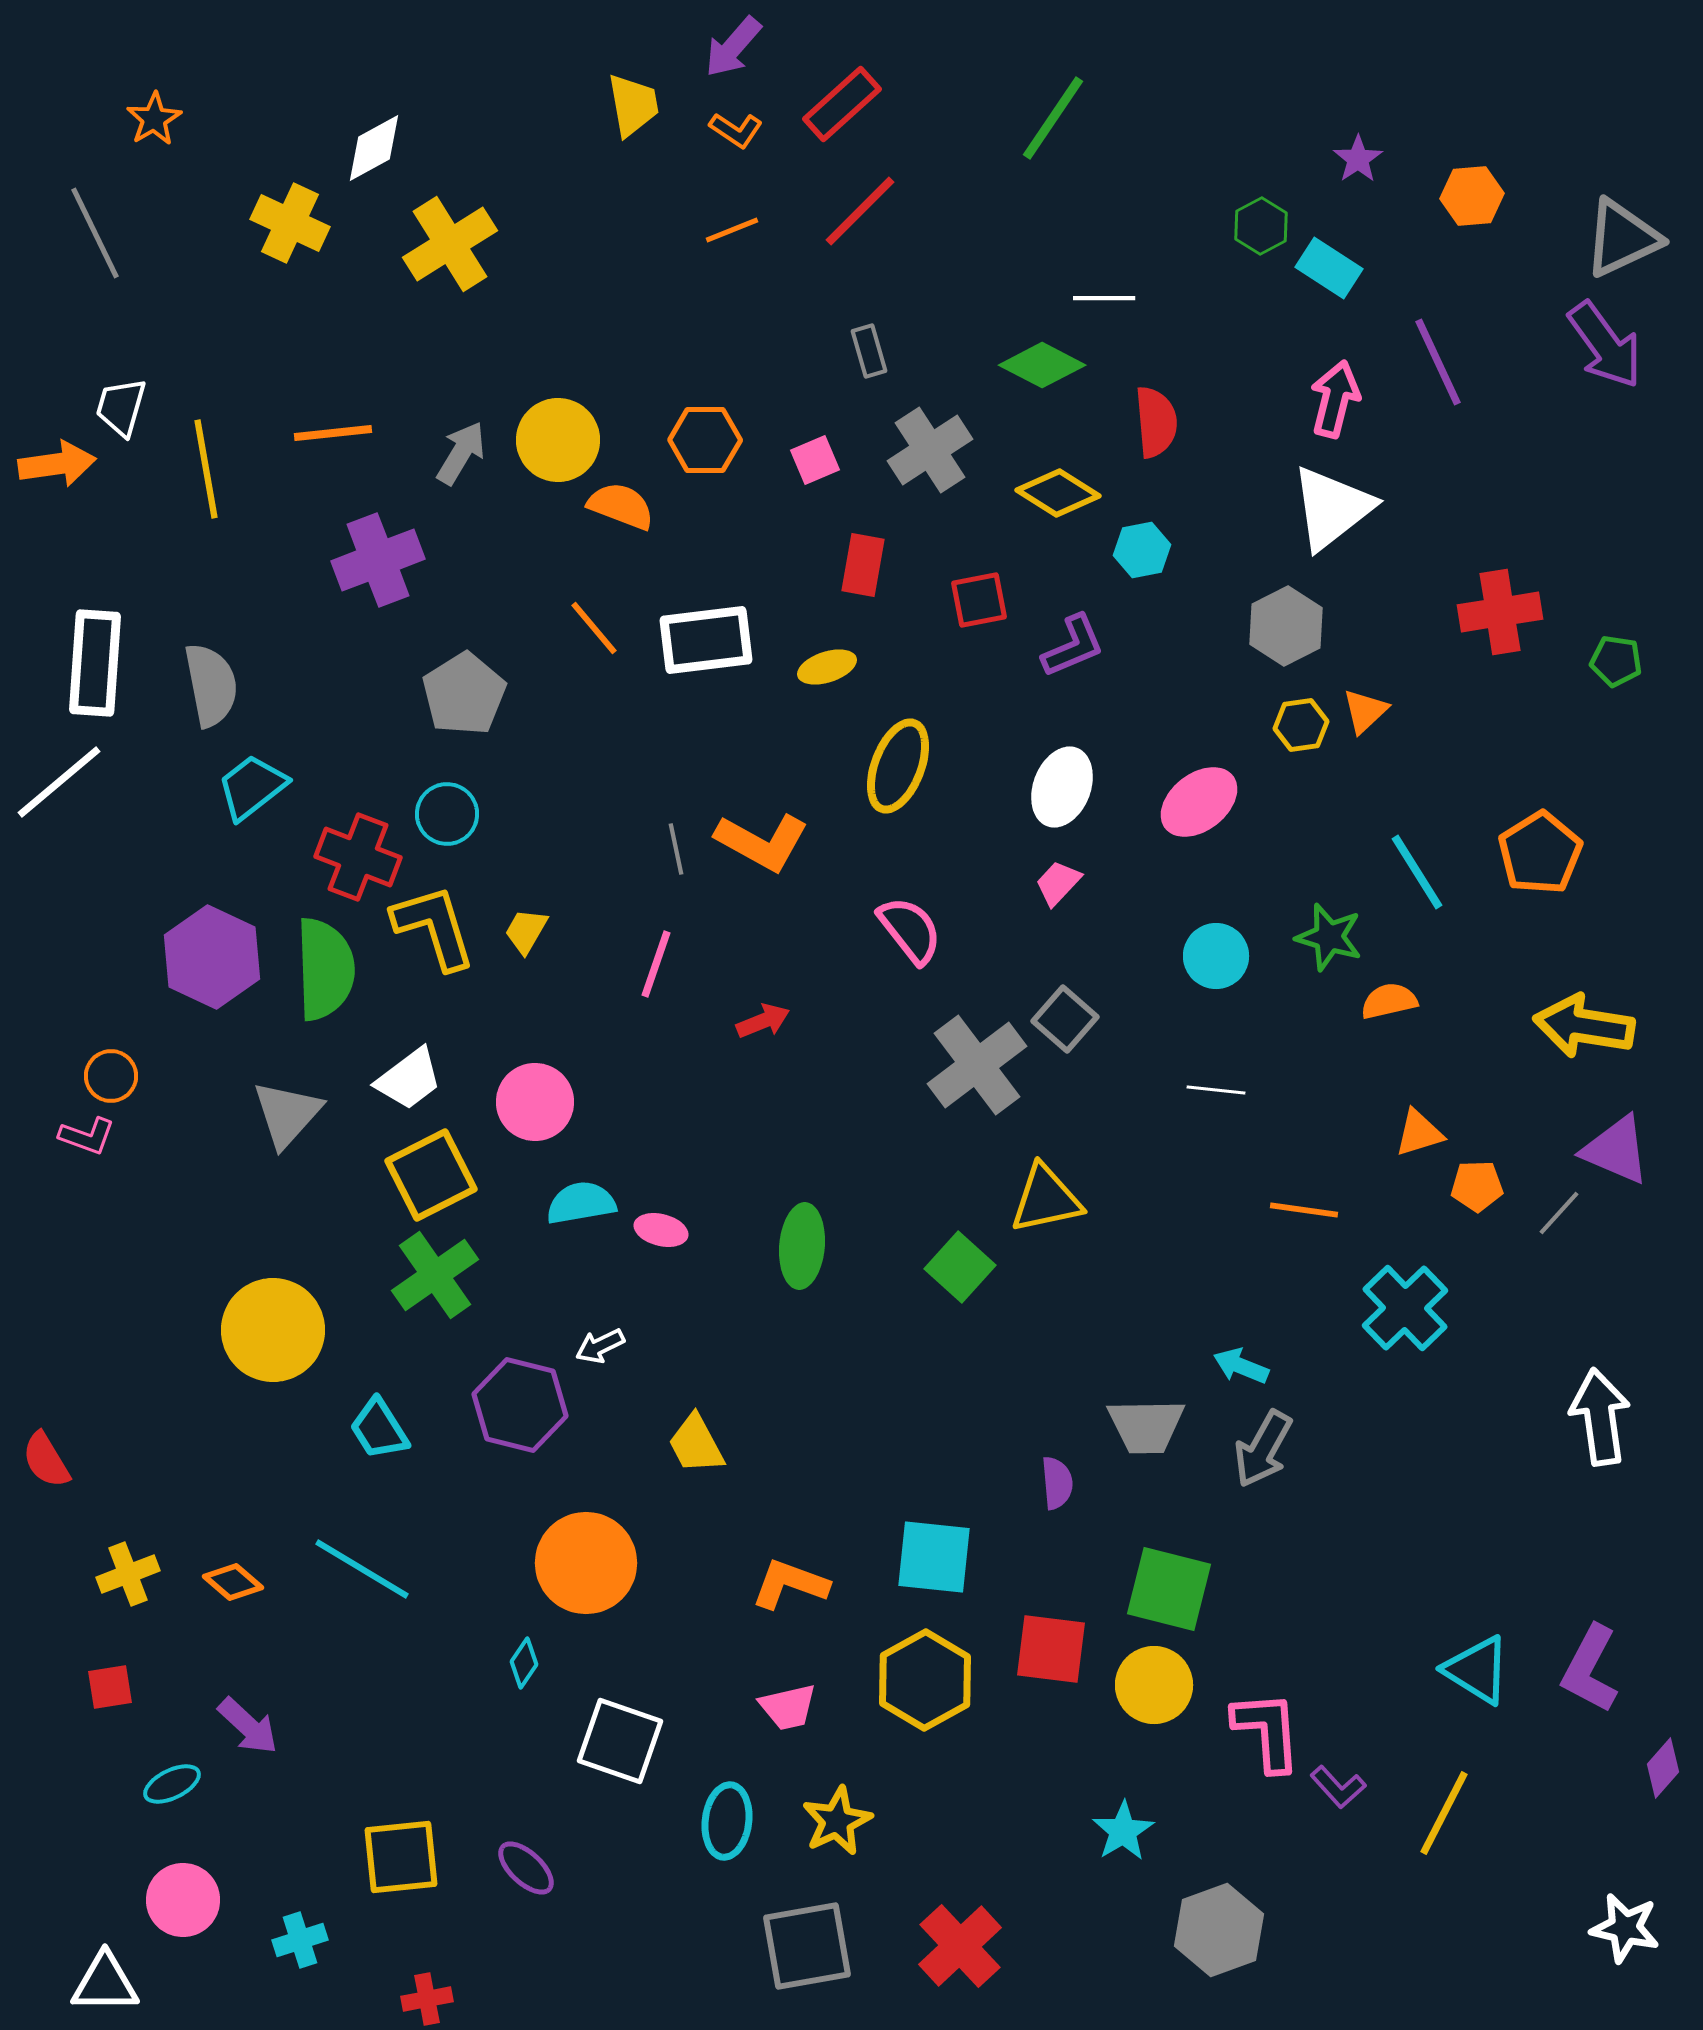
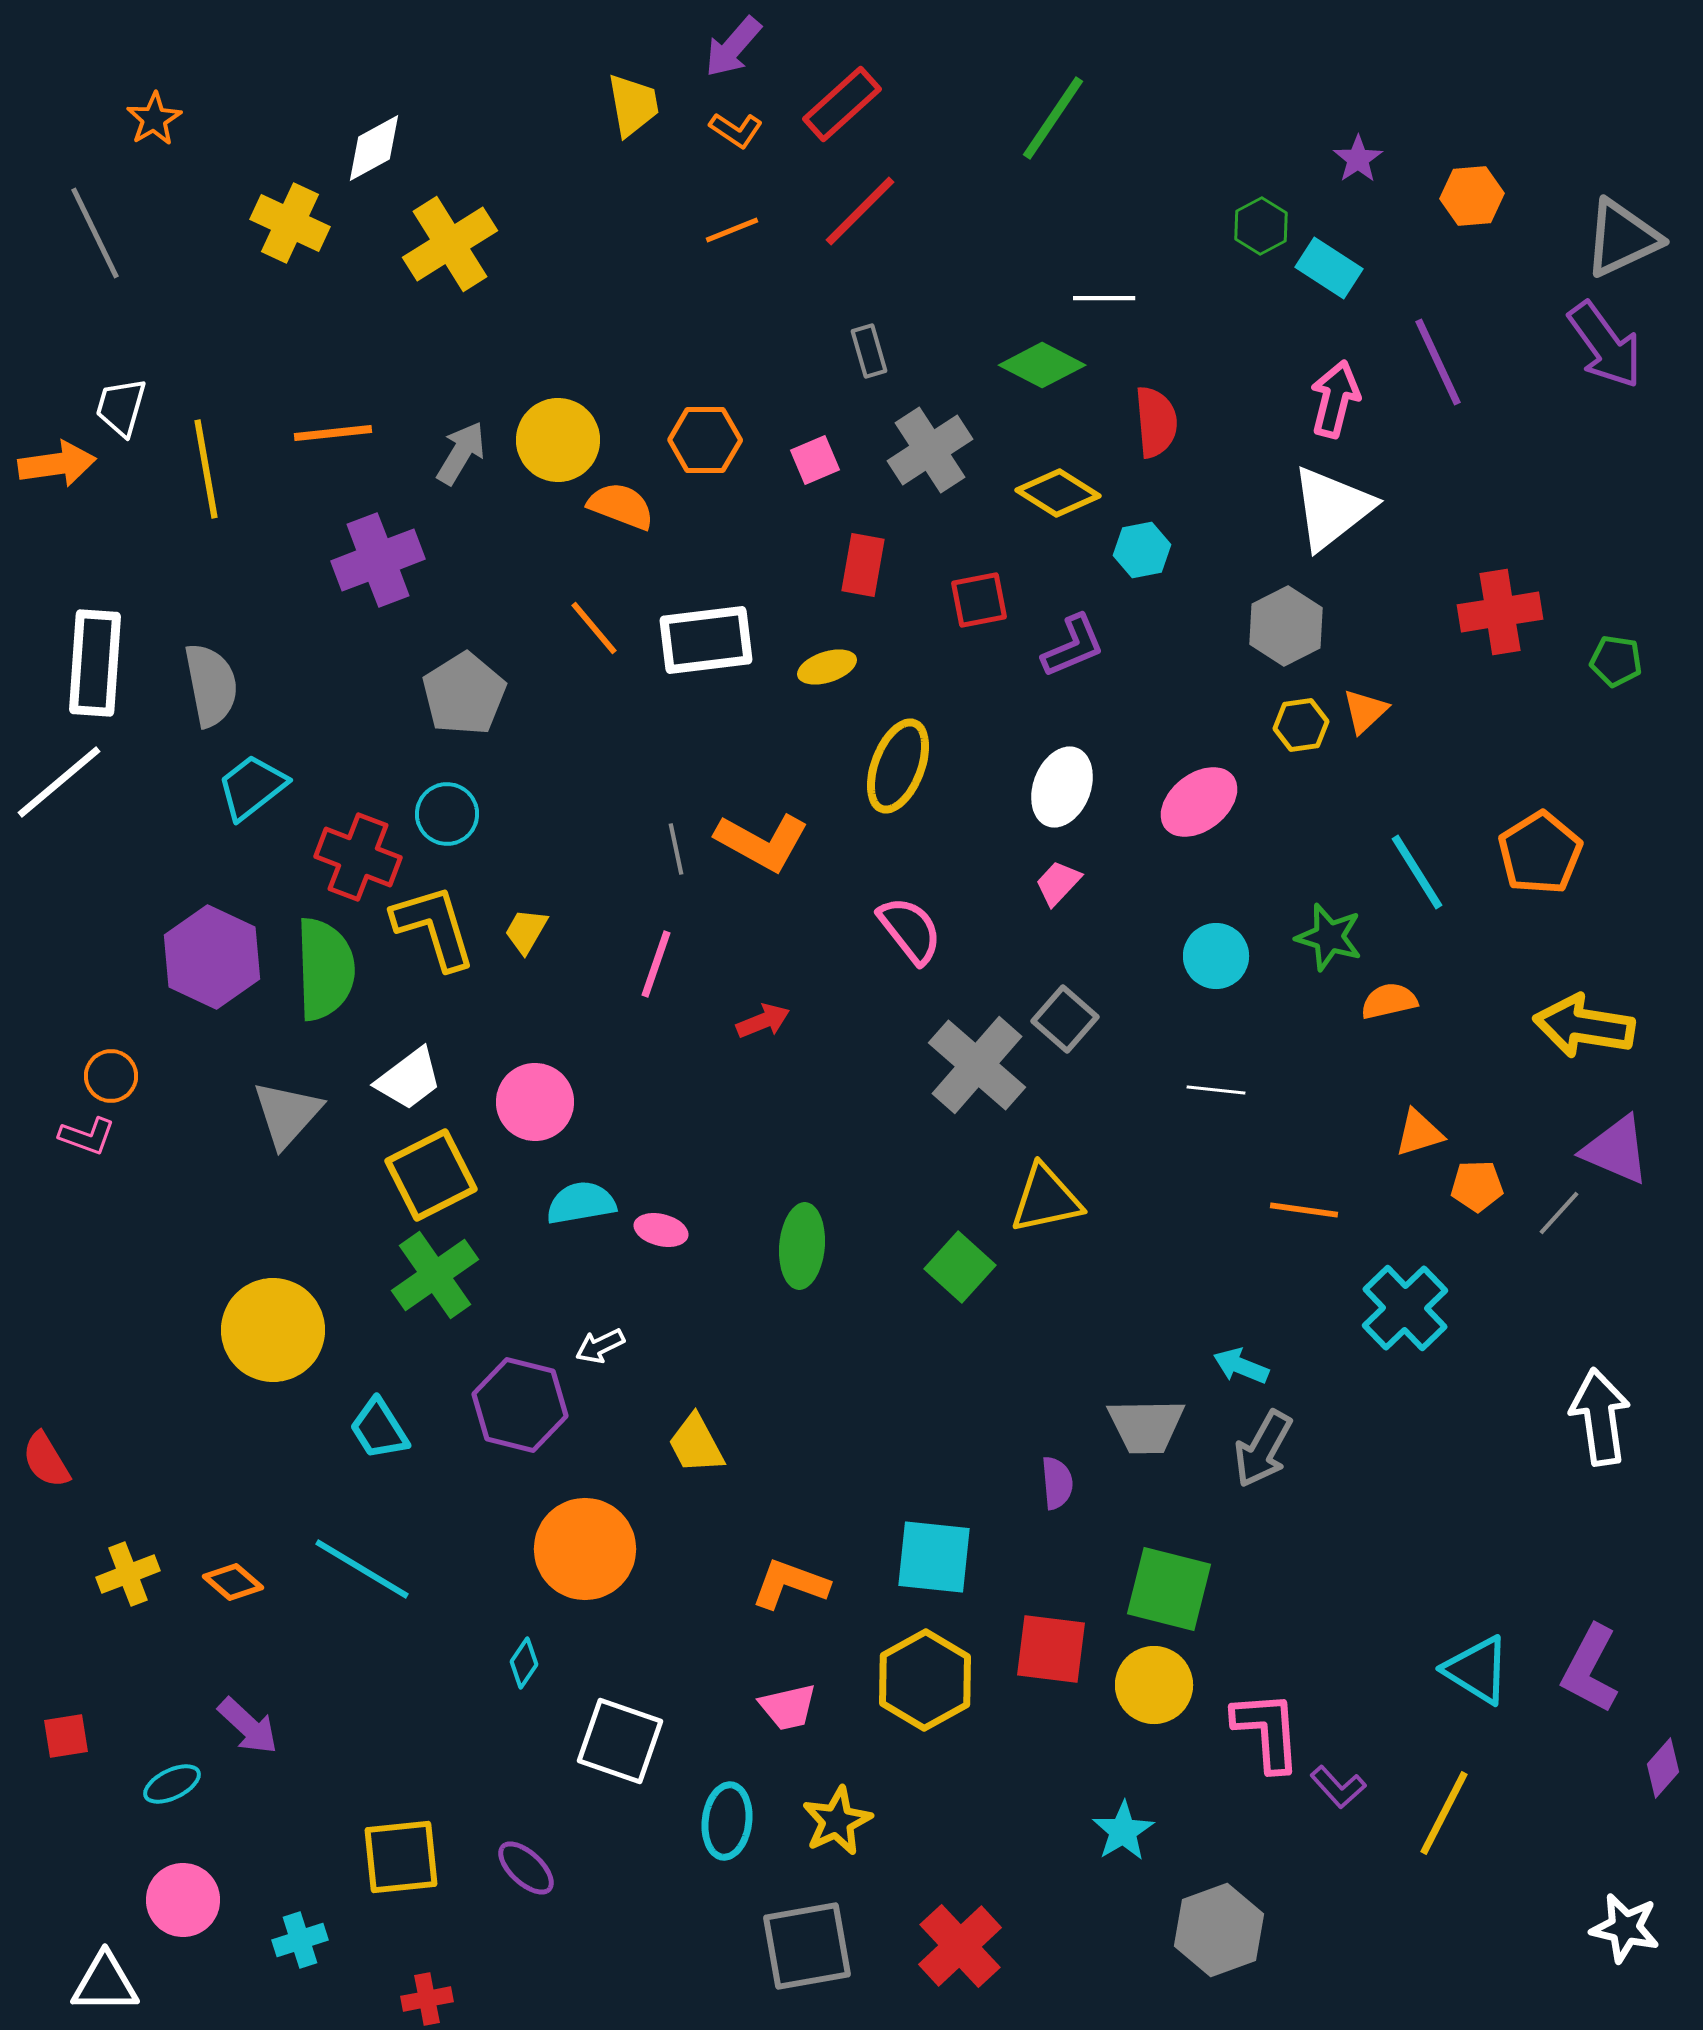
gray cross at (977, 1065): rotated 12 degrees counterclockwise
orange circle at (586, 1563): moved 1 px left, 14 px up
red square at (110, 1687): moved 44 px left, 49 px down
